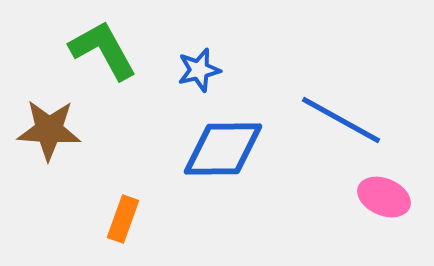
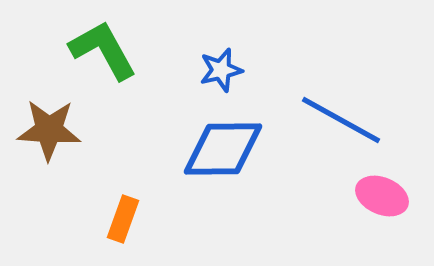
blue star: moved 22 px right
pink ellipse: moved 2 px left, 1 px up
